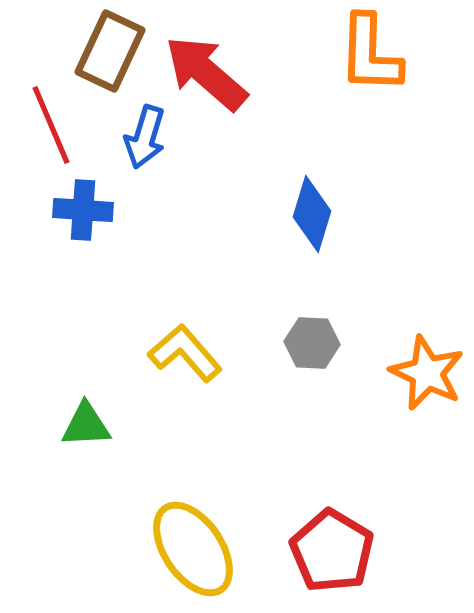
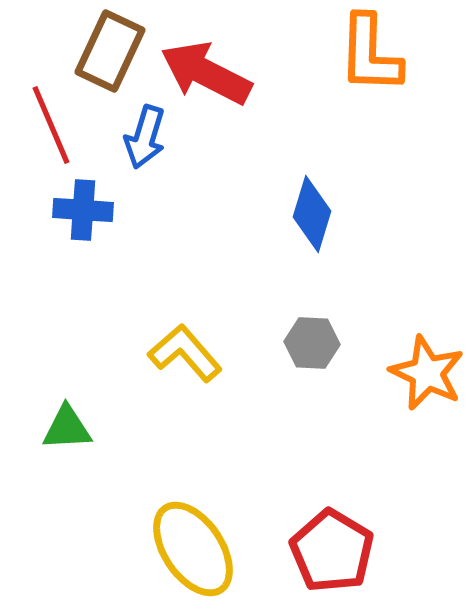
red arrow: rotated 14 degrees counterclockwise
green triangle: moved 19 px left, 3 px down
